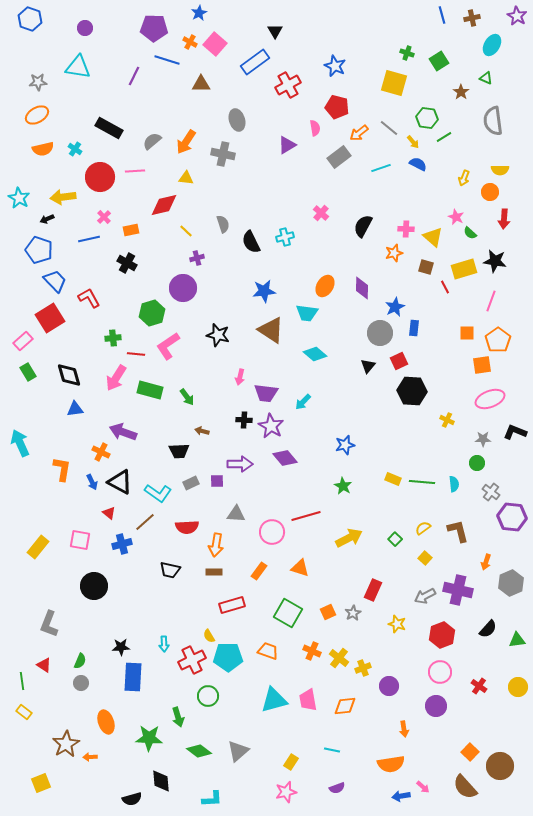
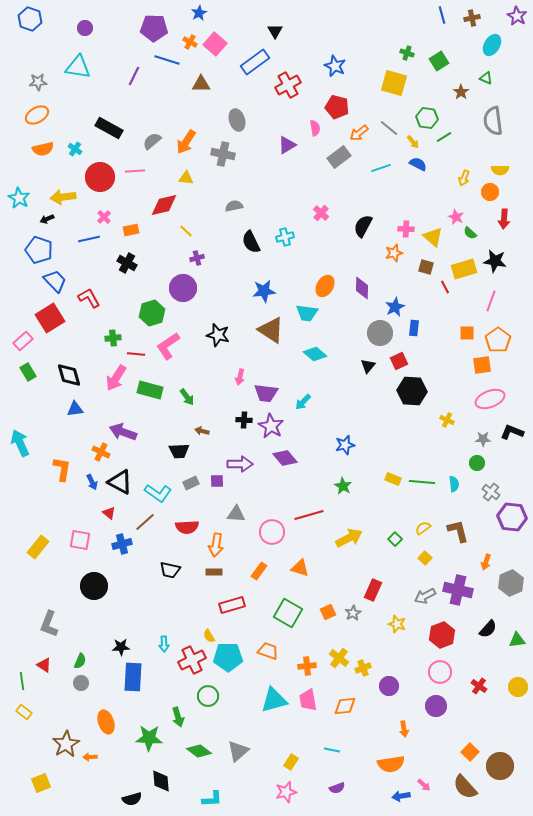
gray semicircle at (223, 224): moved 11 px right, 18 px up; rotated 84 degrees counterclockwise
black L-shape at (515, 432): moved 3 px left
red line at (306, 516): moved 3 px right, 1 px up
orange cross at (312, 651): moved 5 px left, 15 px down; rotated 30 degrees counterclockwise
pink arrow at (423, 787): moved 1 px right, 2 px up
